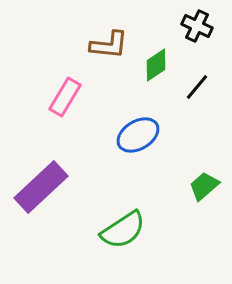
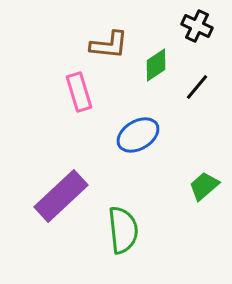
pink rectangle: moved 14 px right, 5 px up; rotated 48 degrees counterclockwise
purple rectangle: moved 20 px right, 9 px down
green semicircle: rotated 63 degrees counterclockwise
